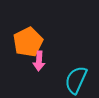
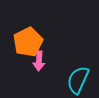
cyan semicircle: moved 2 px right
